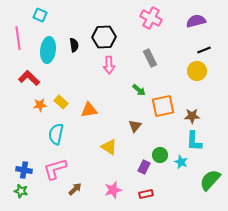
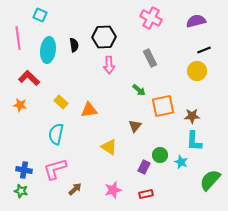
orange star: moved 20 px left; rotated 16 degrees clockwise
